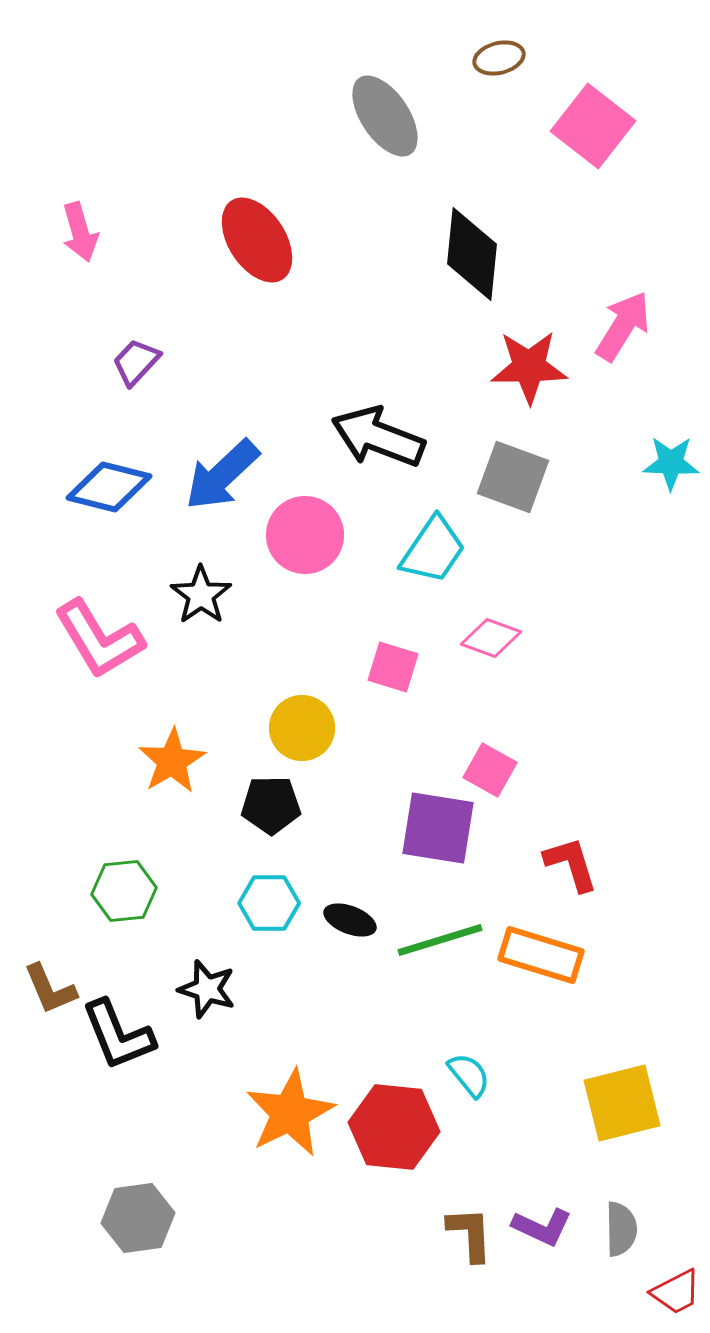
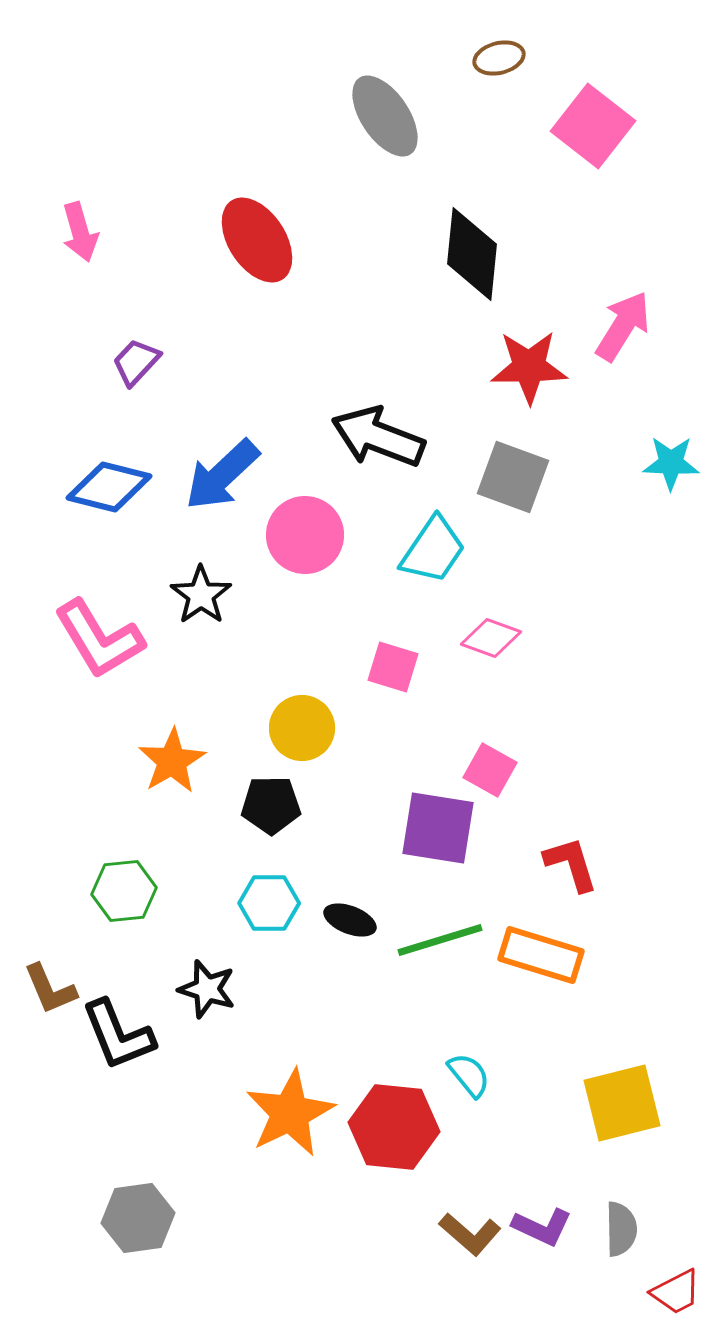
brown L-shape at (470, 1234): rotated 134 degrees clockwise
